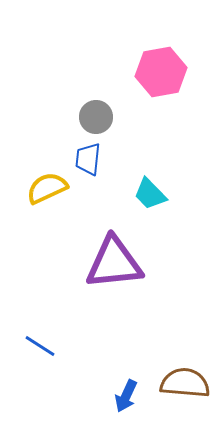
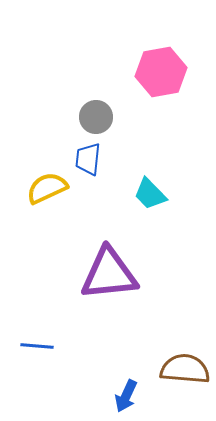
purple triangle: moved 5 px left, 11 px down
blue line: moved 3 px left; rotated 28 degrees counterclockwise
brown semicircle: moved 14 px up
